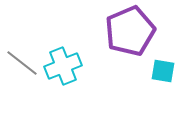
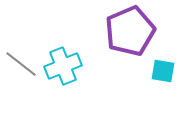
gray line: moved 1 px left, 1 px down
